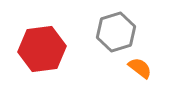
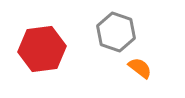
gray hexagon: rotated 24 degrees counterclockwise
